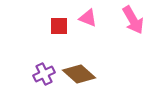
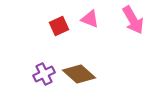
pink triangle: moved 2 px right, 1 px down
red square: rotated 24 degrees counterclockwise
